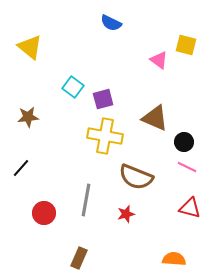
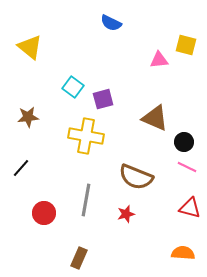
pink triangle: rotated 42 degrees counterclockwise
yellow cross: moved 19 px left
orange semicircle: moved 9 px right, 6 px up
